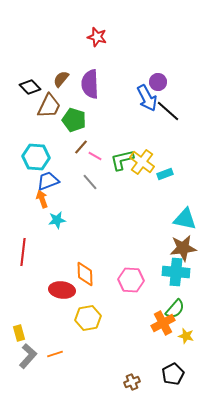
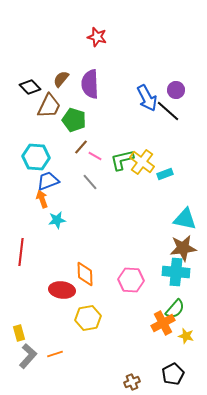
purple circle: moved 18 px right, 8 px down
red line: moved 2 px left
